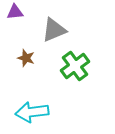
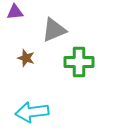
green cross: moved 4 px right, 4 px up; rotated 36 degrees clockwise
